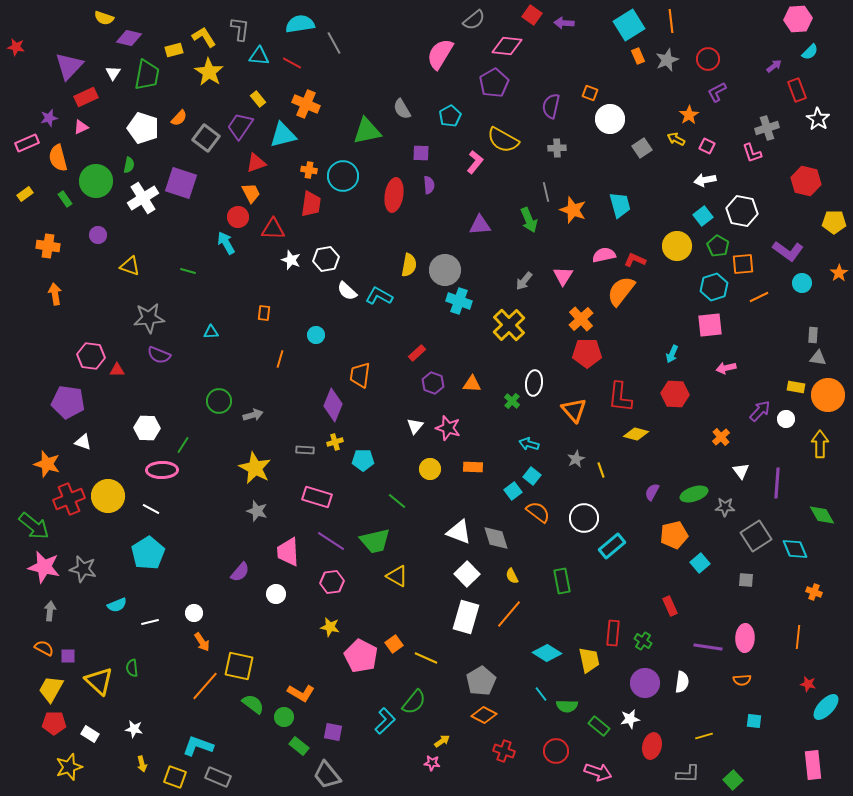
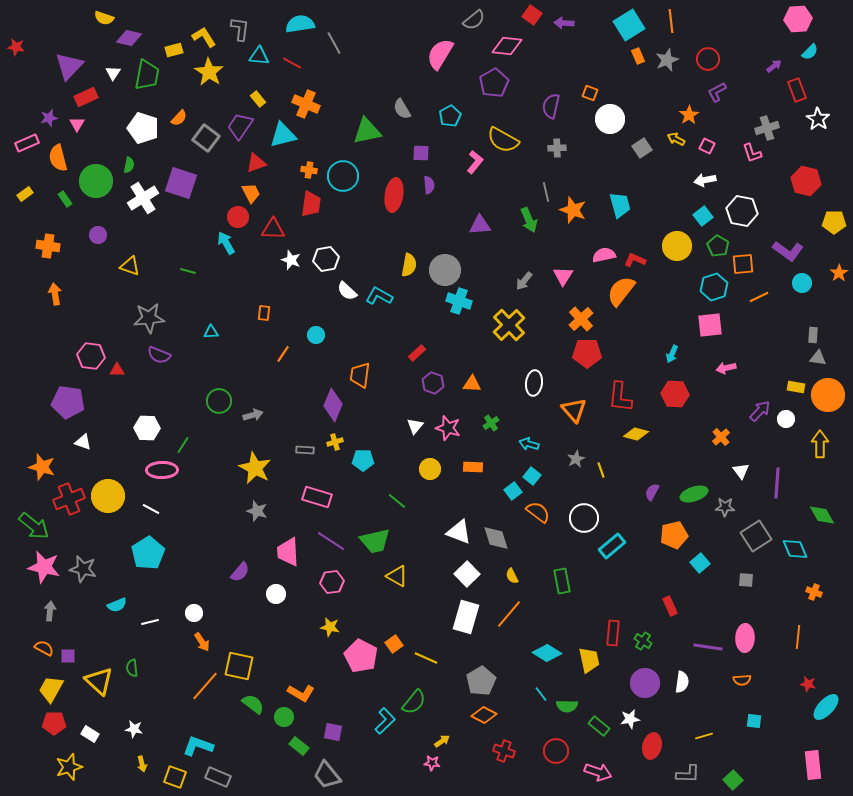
pink triangle at (81, 127): moved 4 px left, 3 px up; rotated 35 degrees counterclockwise
orange line at (280, 359): moved 3 px right, 5 px up; rotated 18 degrees clockwise
green cross at (512, 401): moved 21 px left, 22 px down; rotated 14 degrees clockwise
orange star at (47, 464): moved 5 px left, 3 px down
